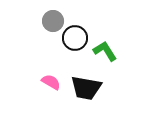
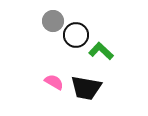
black circle: moved 1 px right, 3 px up
green L-shape: moved 4 px left; rotated 15 degrees counterclockwise
pink semicircle: moved 3 px right
